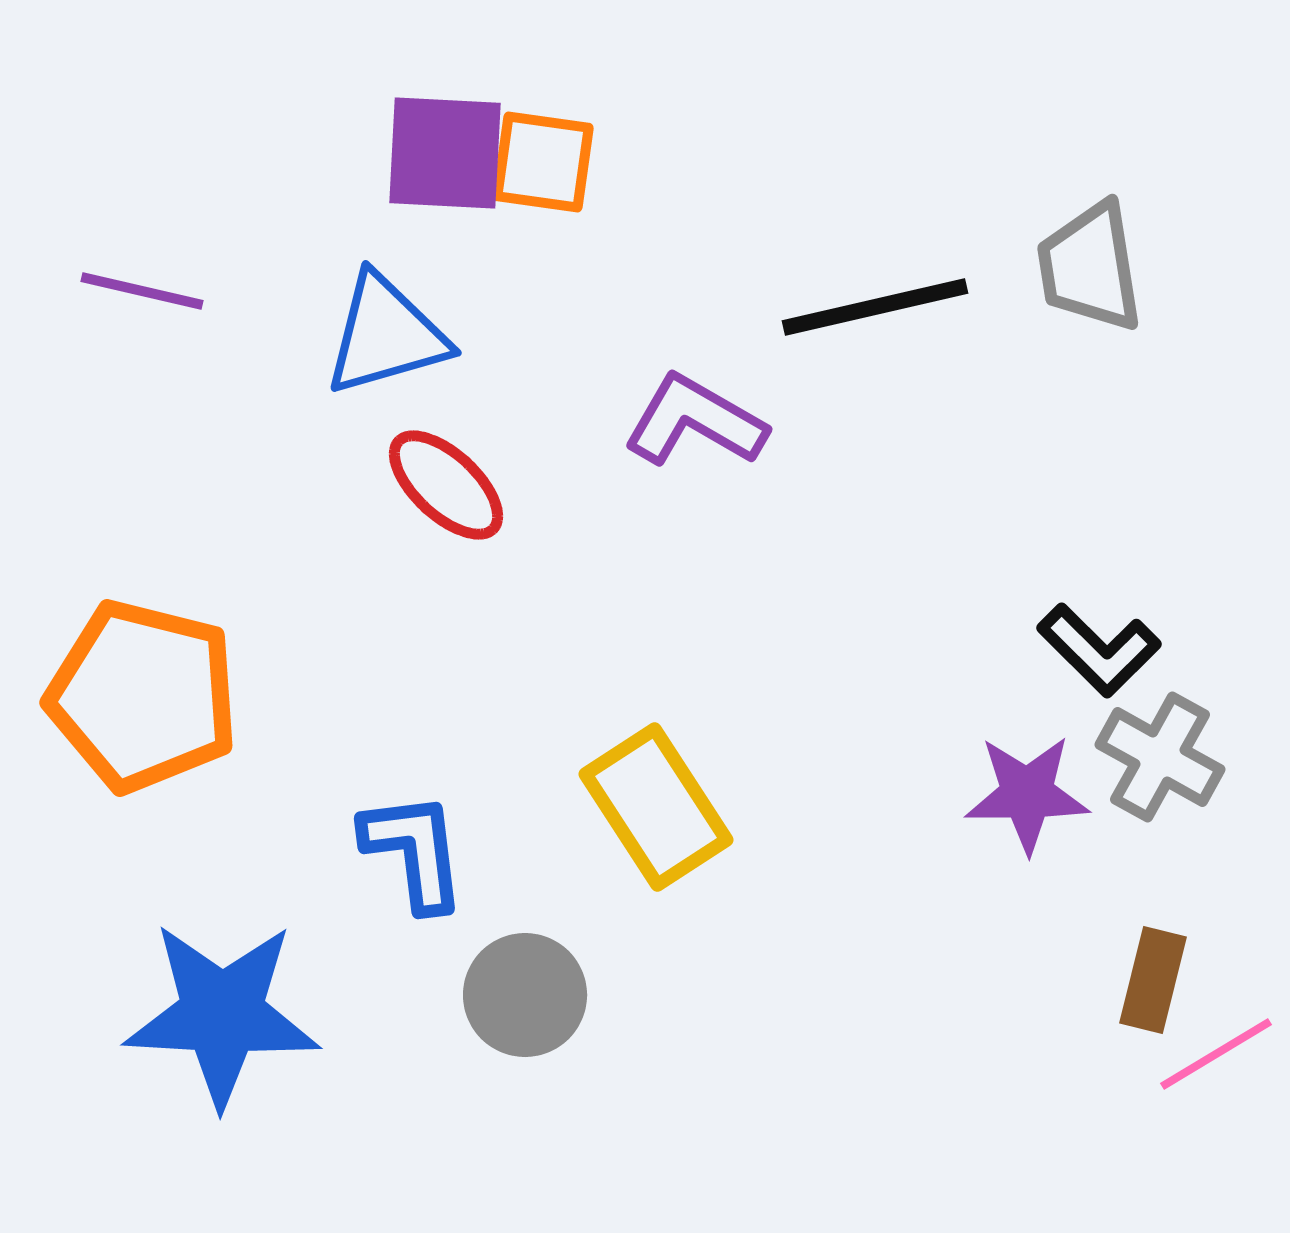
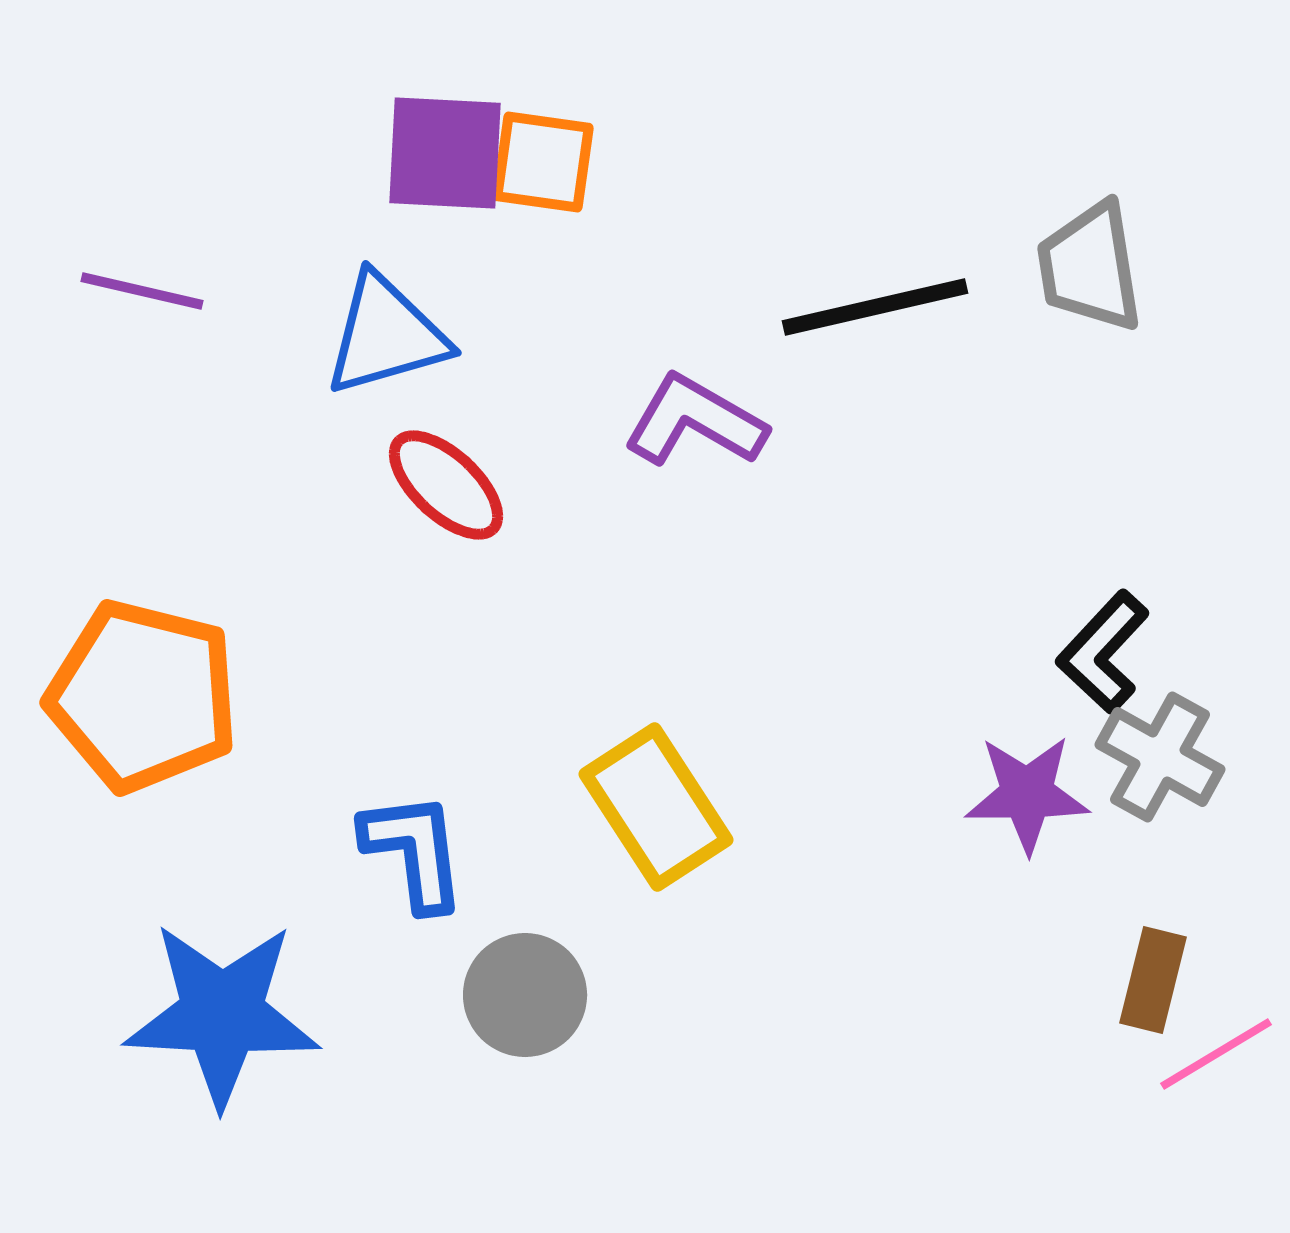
black L-shape: moved 4 px right, 2 px down; rotated 88 degrees clockwise
